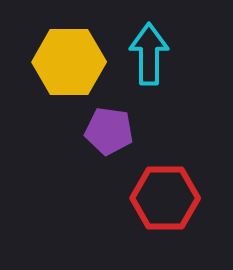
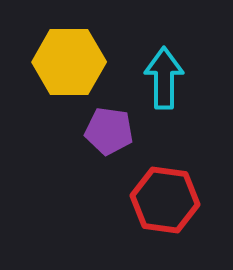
cyan arrow: moved 15 px right, 24 px down
red hexagon: moved 2 px down; rotated 8 degrees clockwise
